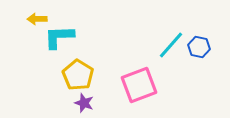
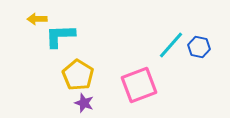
cyan L-shape: moved 1 px right, 1 px up
